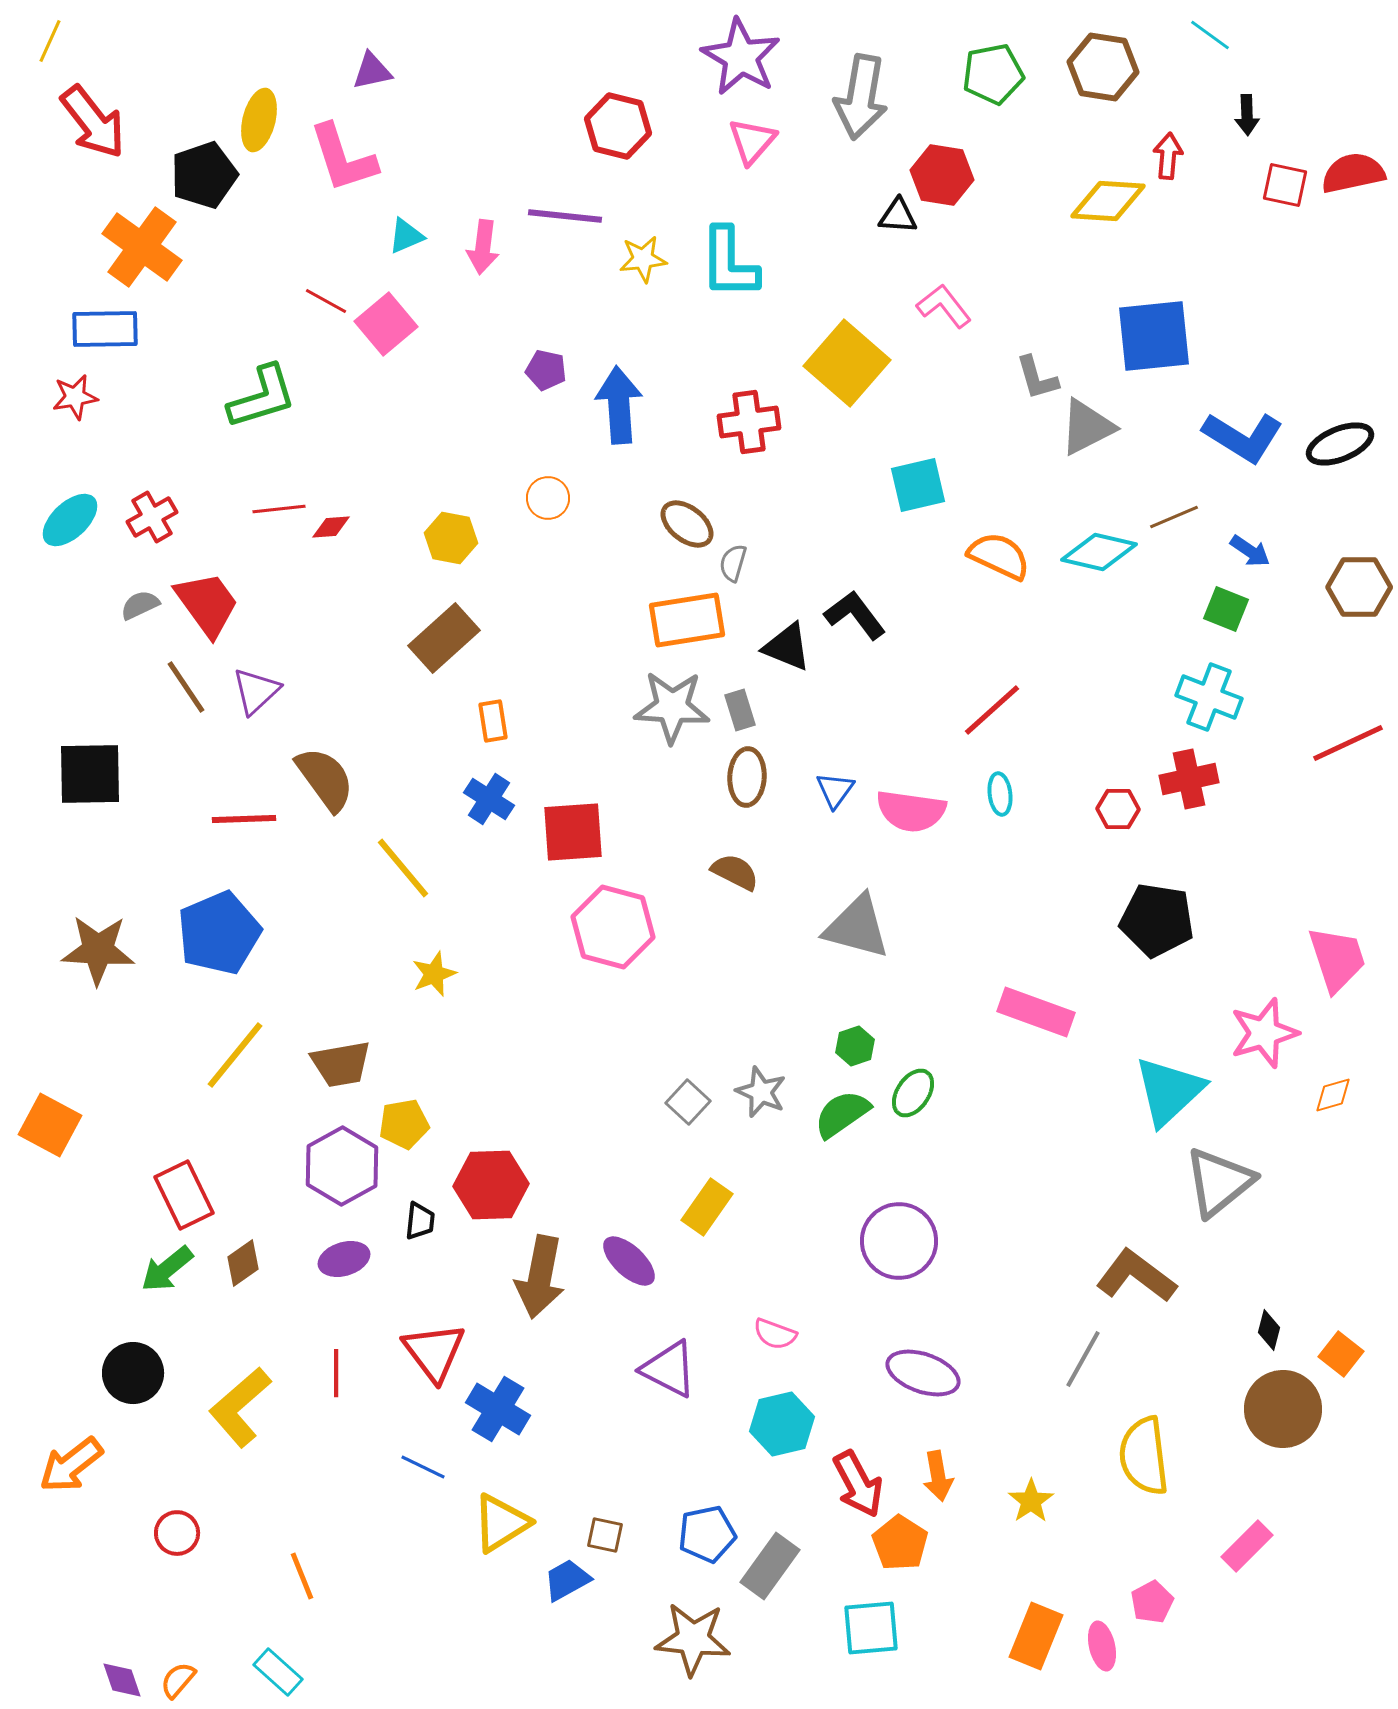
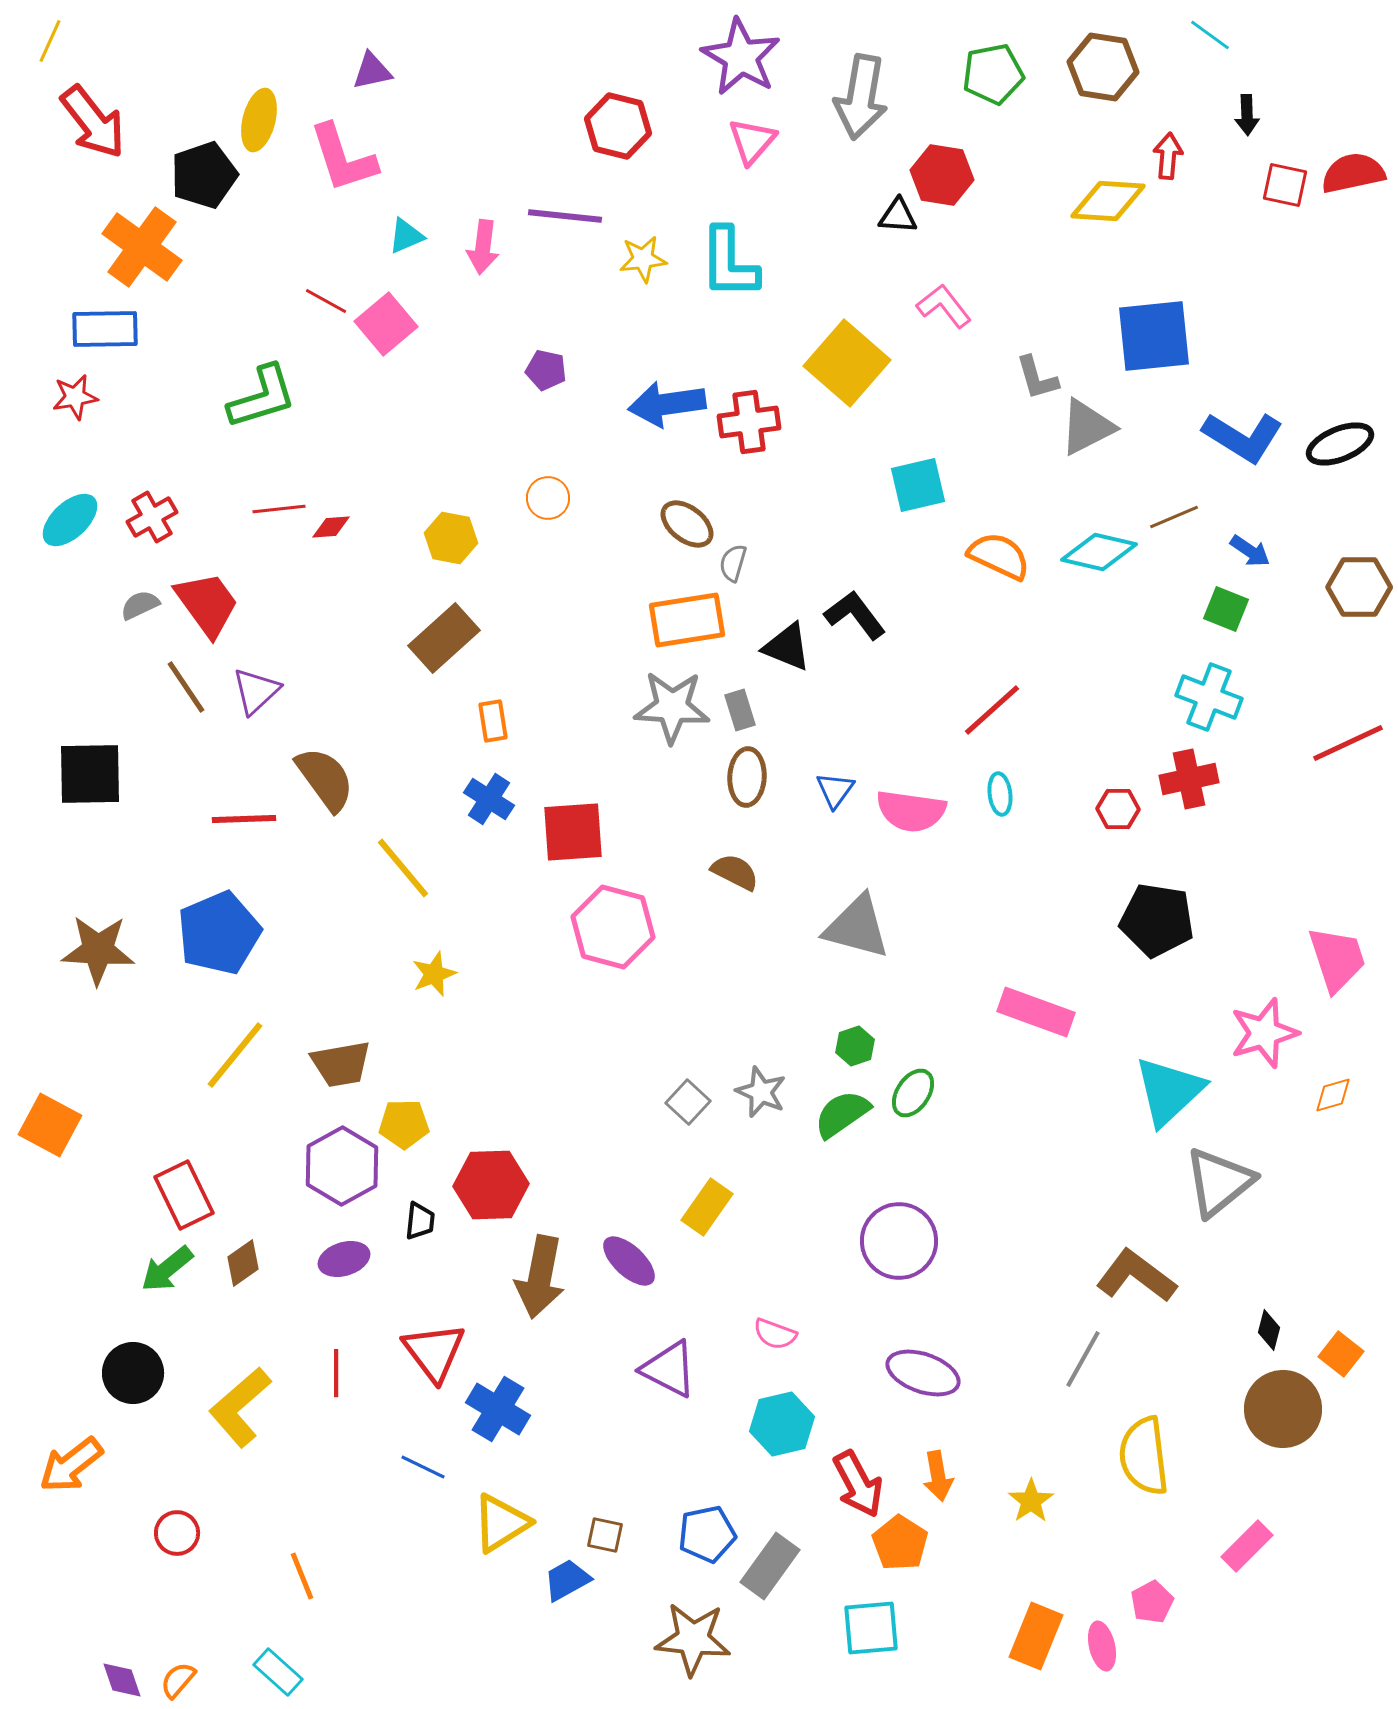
blue arrow at (619, 405): moved 48 px right, 1 px up; rotated 94 degrees counterclockwise
yellow pentagon at (404, 1124): rotated 9 degrees clockwise
